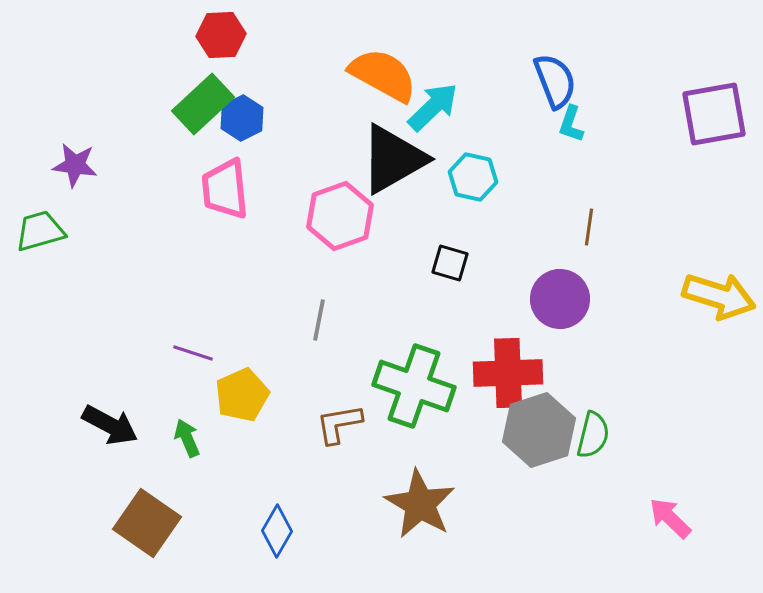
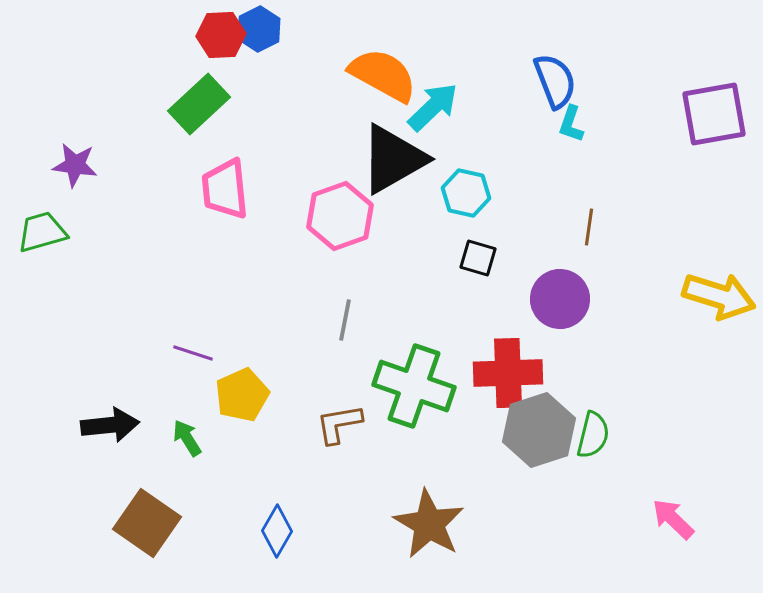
green rectangle: moved 4 px left
blue hexagon: moved 17 px right, 89 px up
cyan hexagon: moved 7 px left, 16 px down
green trapezoid: moved 2 px right, 1 px down
black square: moved 28 px right, 5 px up
gray line: moved 26 px right
black arrow: rotated 34 degrees counterclockwise
green arrow: rotated 9 degrees counterclockwise
brown star: moved 9 px right, 20 px down
pink arrow: moved 3 px right, 1 px down
